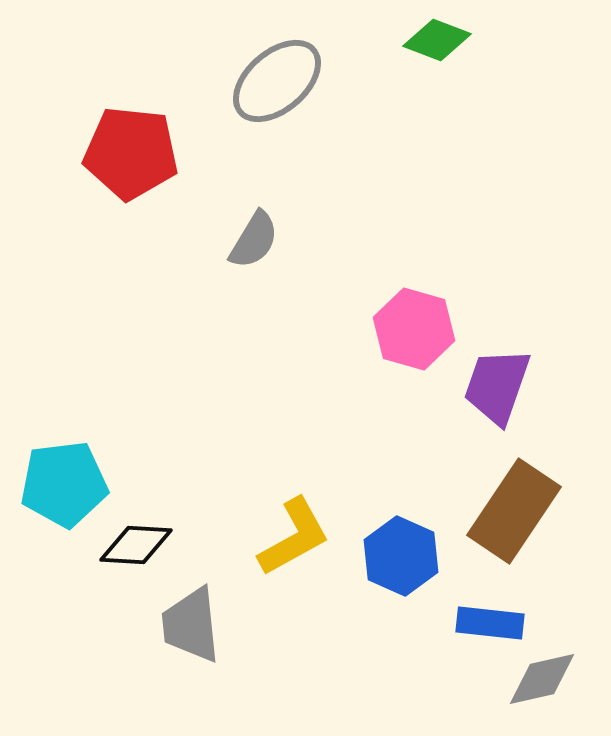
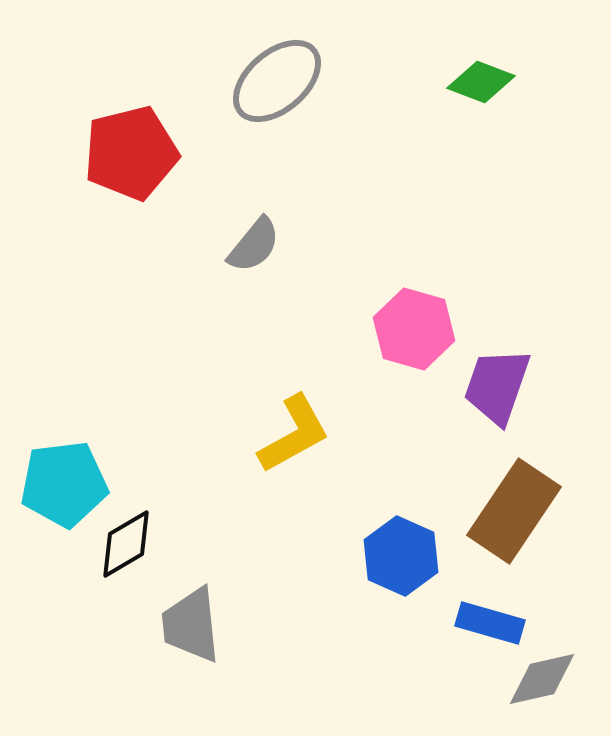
green diamond: moved 44 px right, 42 px down
red pentagon: rotated 20 degrees counterclockwise
gray semicircle: moved 5 px down; rotated 8 degrees clockwise
yellow L-shape: moved 103 px up
black diamond: moved 10 px left, 1 px up; rotated 34 degrees counterclockwise
blue rectangle: rotated 10 degrees clockwise
